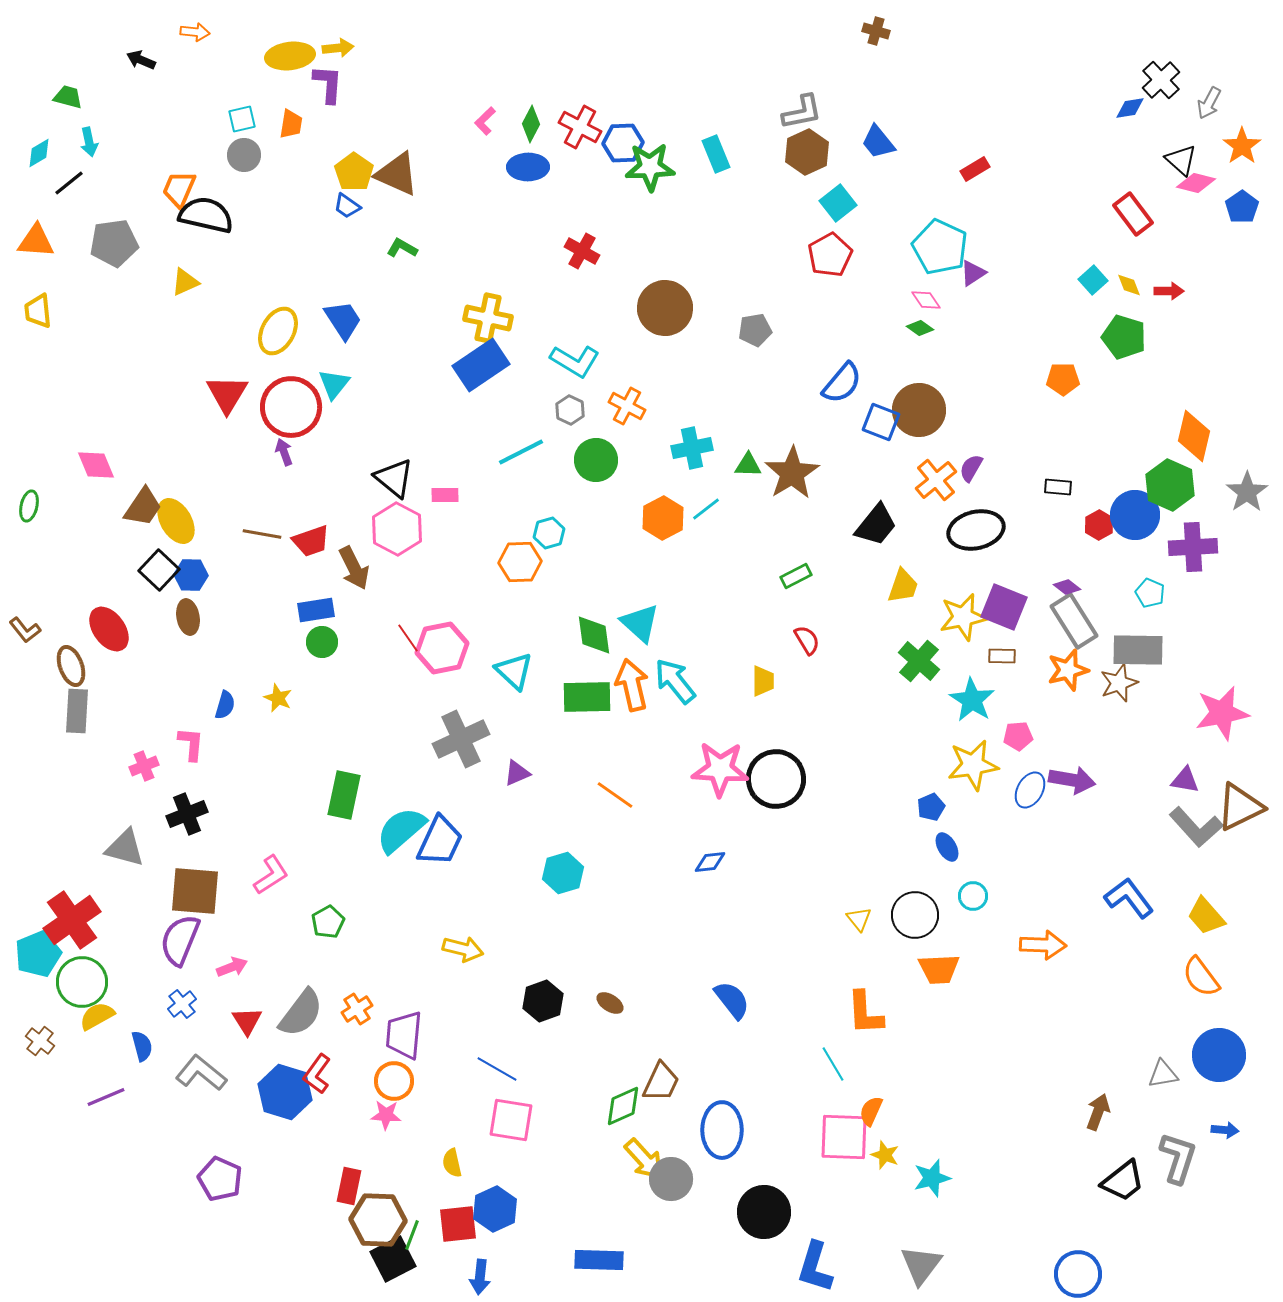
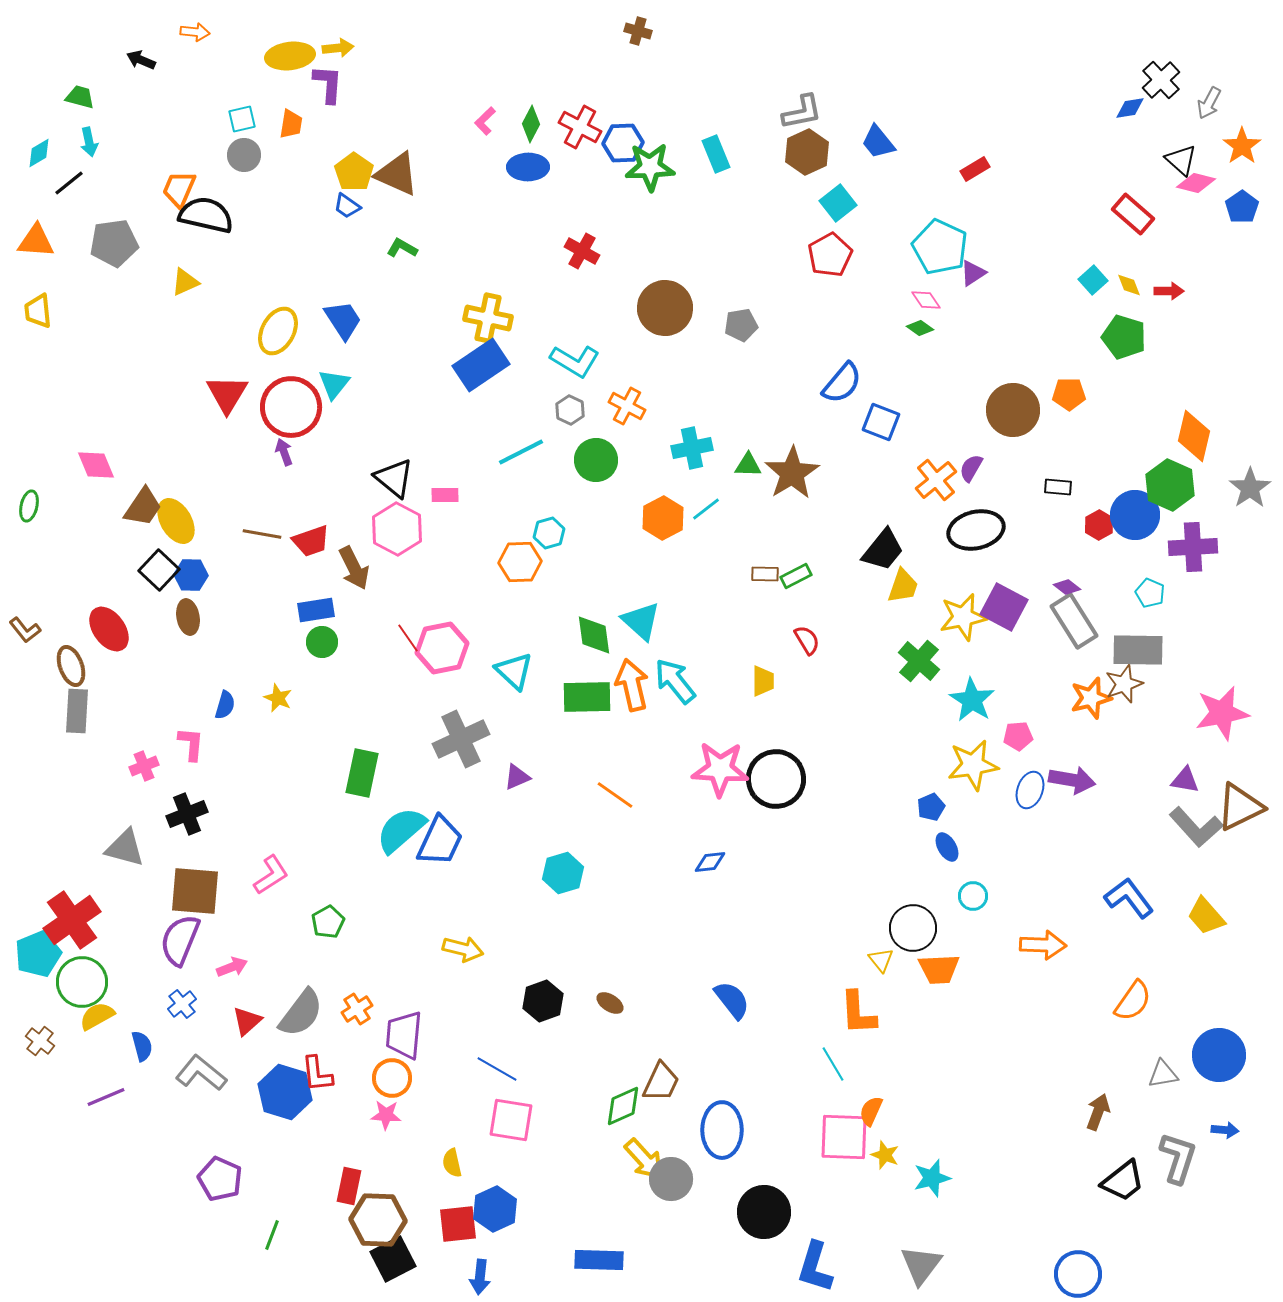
brown cross at (876, 31): moved 238 px left
green trapezoid at (68, 97): moved 12 px right
red rectangle at (1133, 214): rotated 12 degrees counterclockwise
gray pentagon at (755, 330): moved 14 px left, 5 px up
orange pentagon at (1063, 379): moved 6 px right, 15 px down
brown circle at (919, 410): moved 94 px right
gray star at (1247, 492): moved 3 px right, 4 px up
black trapezoid at (876, 525): moved 7 px right, 25 px down
purple square at (1004, 607): rotated 6 degrees clockwise
cyan triangle at (640, 623): moved 1 px right, 2 px up
brown rectangle at (1002, 656): moved 237 px left, 82 px up
orange star at (1068, 670): moved 23 px right, 28 px down
brown star at (1119, 683): moved 5 px right, 1 px down
purple triangle at (517, 773): moved 4 px down
blue ellipse at (1030, 790): rotated 9 degrees counterclockwise
green rectangle at (344, 795): moved 18 px right, 22 px up
black circle at (915, 915): moved 2 px left, 13 px down
yellow triangle at (859, 919): moved 22 px right, 41 px down
orange semicircle at (1201, 977): moved 68 px left, 24 px down; rotated 108 degrees counterclockwise
orange L-shape at (865, 1013): moved 7 px left
red triangle at (247, 1021): rotated 20 degrees clockwise
red L-shape at (317, 1074): rotated 42 degrees counterclockwise
orange circle at (394, 1081): moved 2 px left, 3 px up
green line at (412, 1235): moved 140 px left
